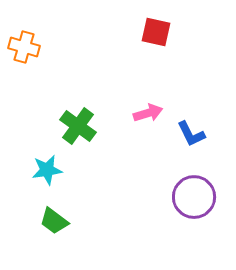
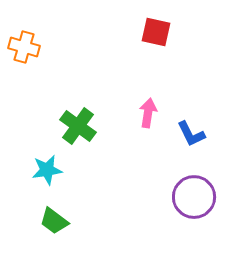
pink arrow: rotated 64 degrees counterclockwise
